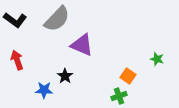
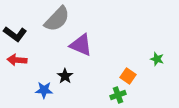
black L-shape: moved 14 px down
purple triangle: moved 1 px left
red arrow: rotated 66 degrees counterclockwise
green cross: moved 1 px left, 1 px up
